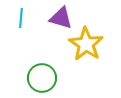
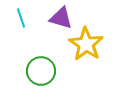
cyan line: rotated 24 degrees counterclockwise
green circle: moved 1 px left, 7 px up
